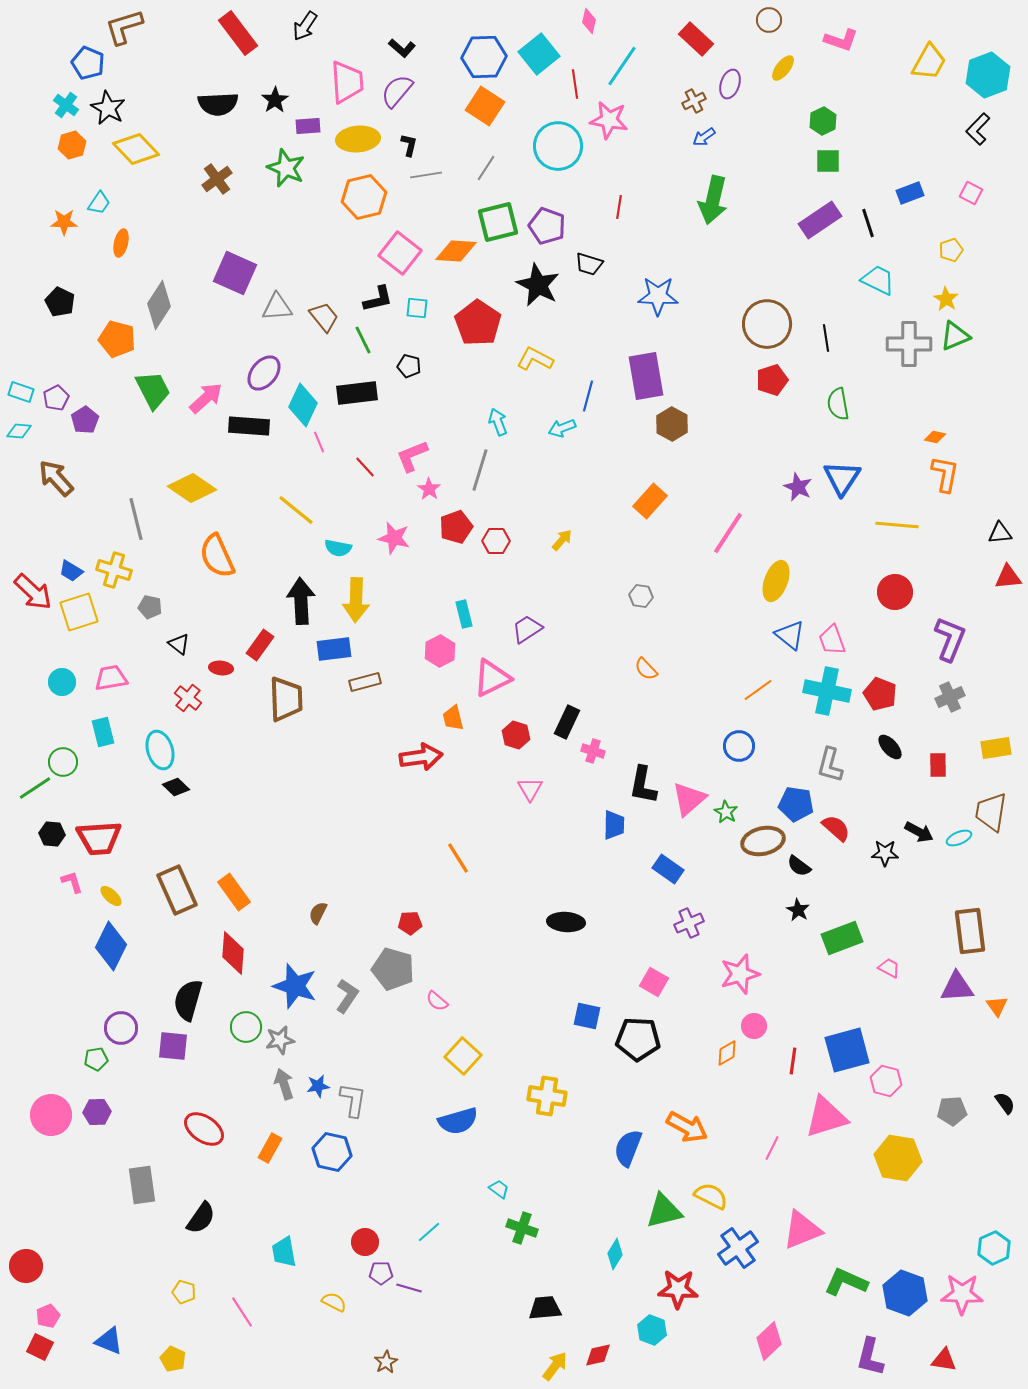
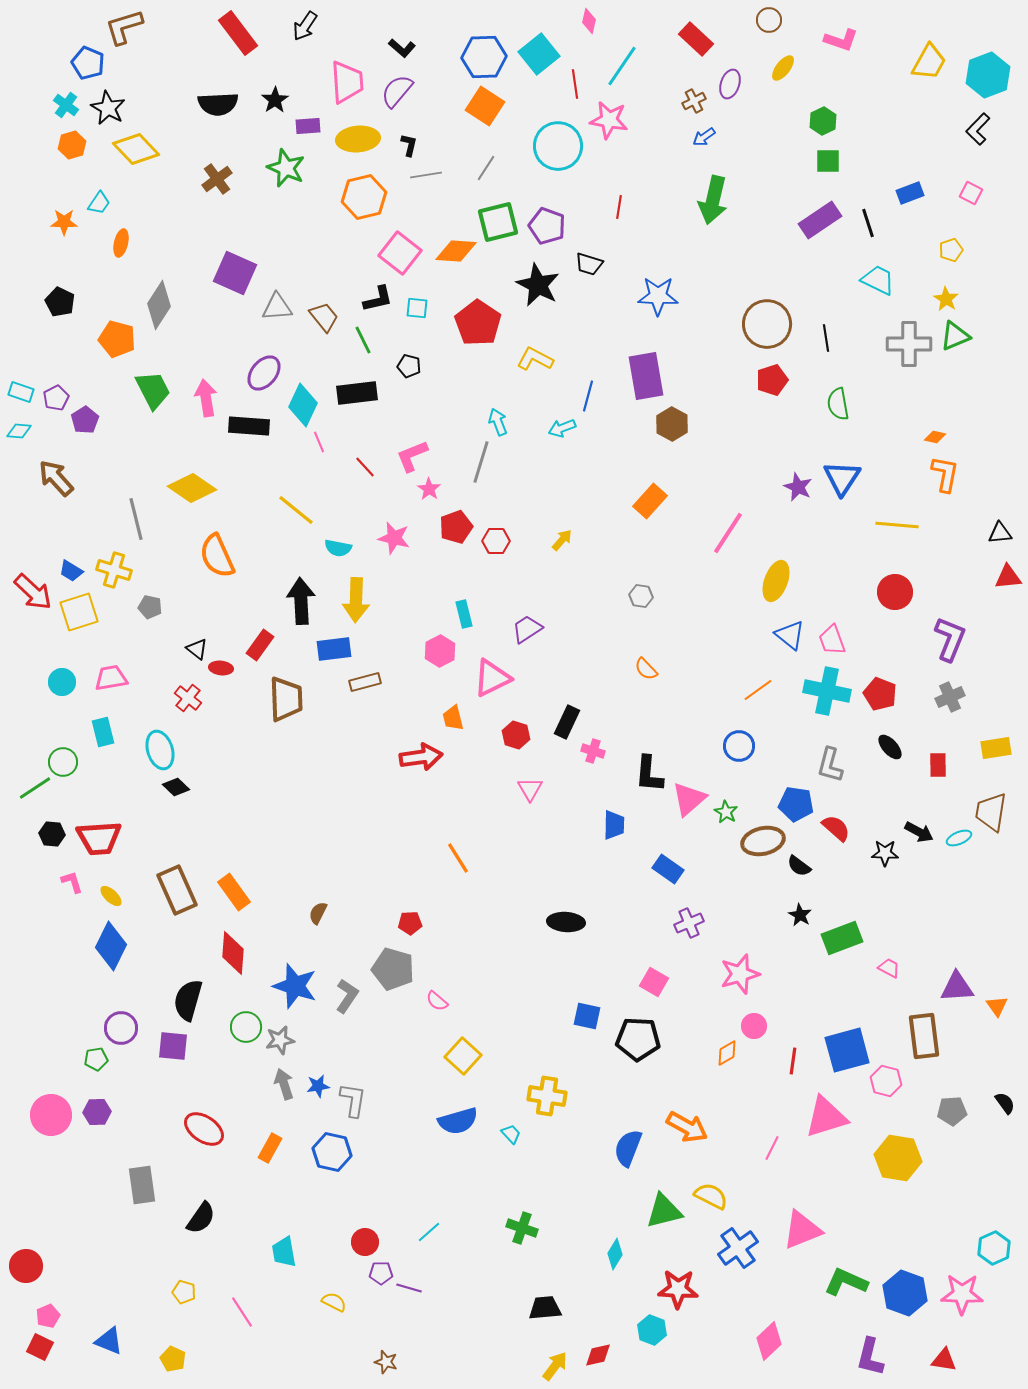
pink arrow at (206, 398): rotated 57 degrees counterclockwise
gray line at (480, 470): moved 1 px right, 8 px up
black triangle at (179, 644): moved 18 px right, 5 px down
black L-shape at (643, 785): moved 6 px right, 11 px up; rotated 6 degrees counterclockwise
black star at (798, 910): moved 2 px right, 5 px down
brown rectangle at (970, 931): moved 46 px left, 105 px down
cyan trapezoid at (499, 1189): moved 12 px right, 55 px up; rotated 10 degrees clockwise
brown star at (386, 1362): rotated 25 degrees counterclockwise
